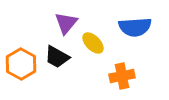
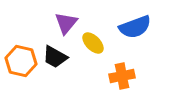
blue semicircle: rotated 16 degrees counterclockwise
black trapezoid: moved 2 px left
orange hexagon: moved 3 px up; rotated 16 degrees counterclockwise
